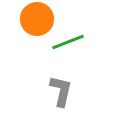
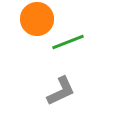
gray L-shape: rotated 52 degrees clockwise
